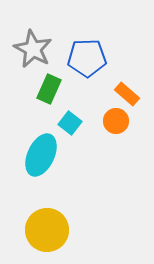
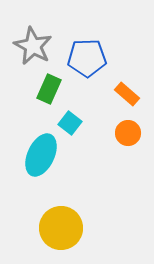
gray star: moved 3 px up
orange circle: moved 12 px right, 12 px down
yellow circle: moved 14 px right, 2 px up
